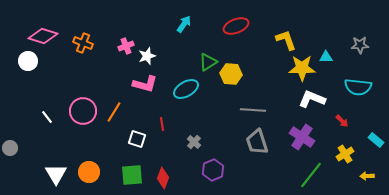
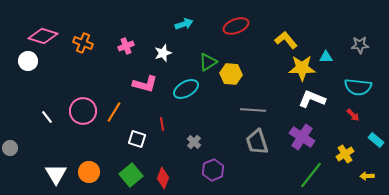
cyan arrow: rotated 36 degrees clockwise
yellow L-shape: rotated 20 degrees counterclockwise
white star: moved 16 px right, 3 px up
red arrow: moved 11 px right, 6 px up
green square: moved 1 px left; rotated 35 degrees counterclockwise
